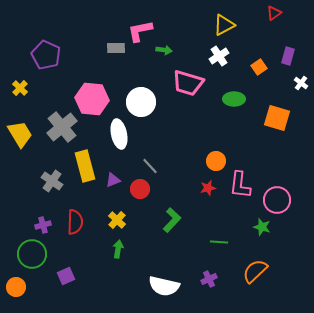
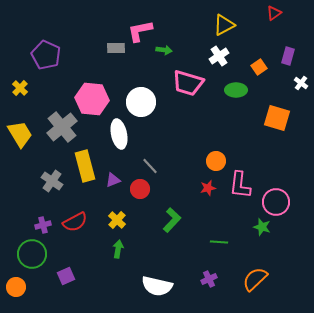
green ellipse at (234, 99): moved 2 px right, 9 px up
pink circle at (277, 200): moved 1 px left, 2 px down
red semicircle at (75, 222): rotated 60 degrees clockwise
orange semicircle at (255, 271): moved 8 px down
white semicircle at (164, 286): moved 7 px left
